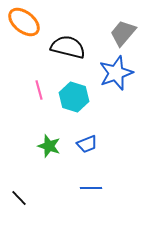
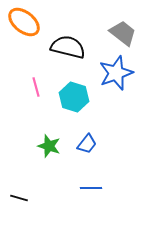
gray trapezoid: rotated 88 degrees clockwise
pink line: moved 3 px left, 3 px up
blue trapezoid: rotated 30 degrees counterclockwise
black line: rotated 30 degrees counterclockwise
